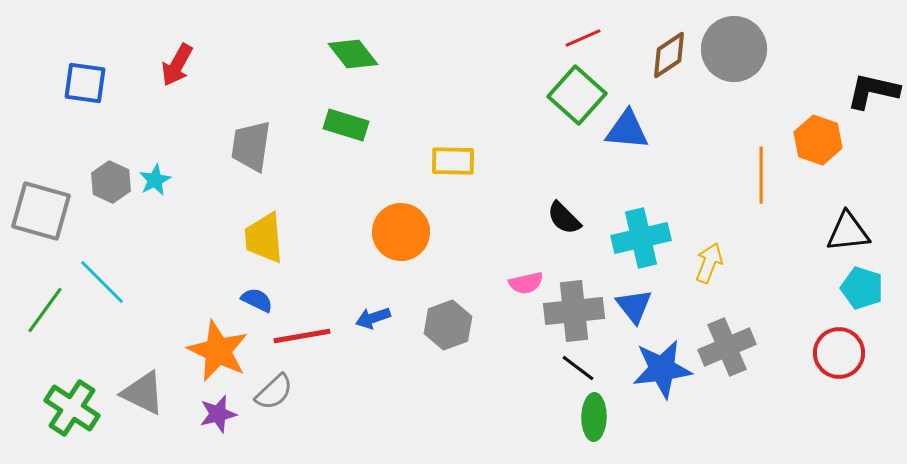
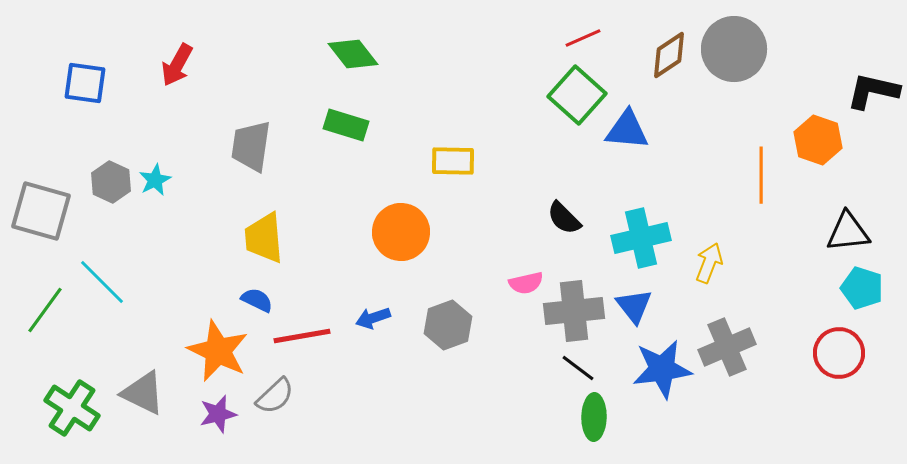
gray semicircle at (274, 392): moved 1 px right, 4 px down
